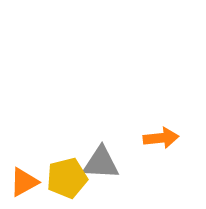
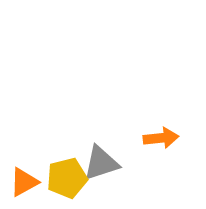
gray triangle: rotated 21 degrees counterclockwise
